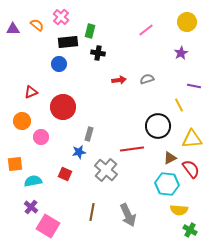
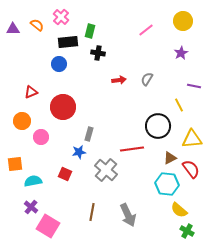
yellow circle: moved 4 px left, 1 px up
gray semicircle: rotated 40 degrees counterclockwise
yellow semicircle: rotated 36 degrees clockwise
green cross: moved 3 px left, 1 px down
